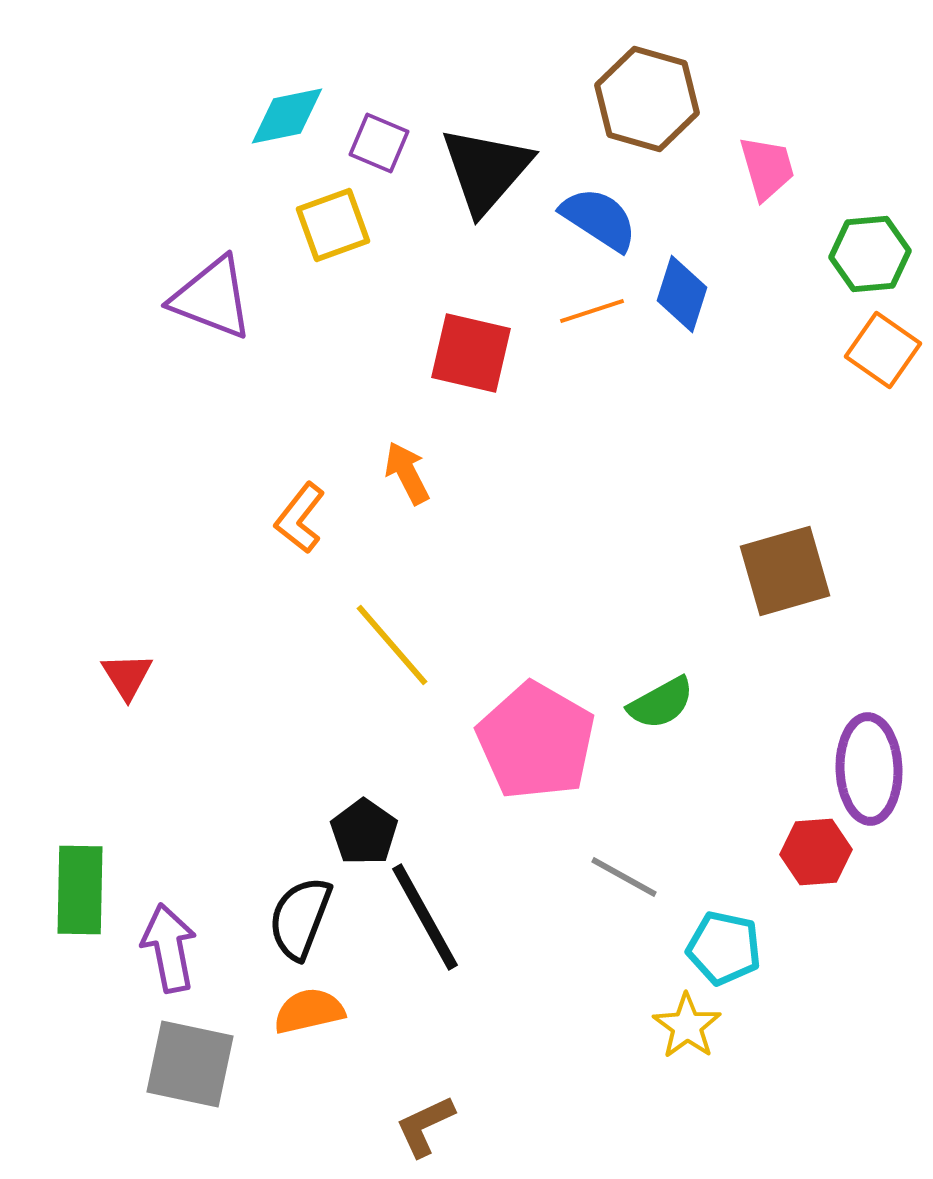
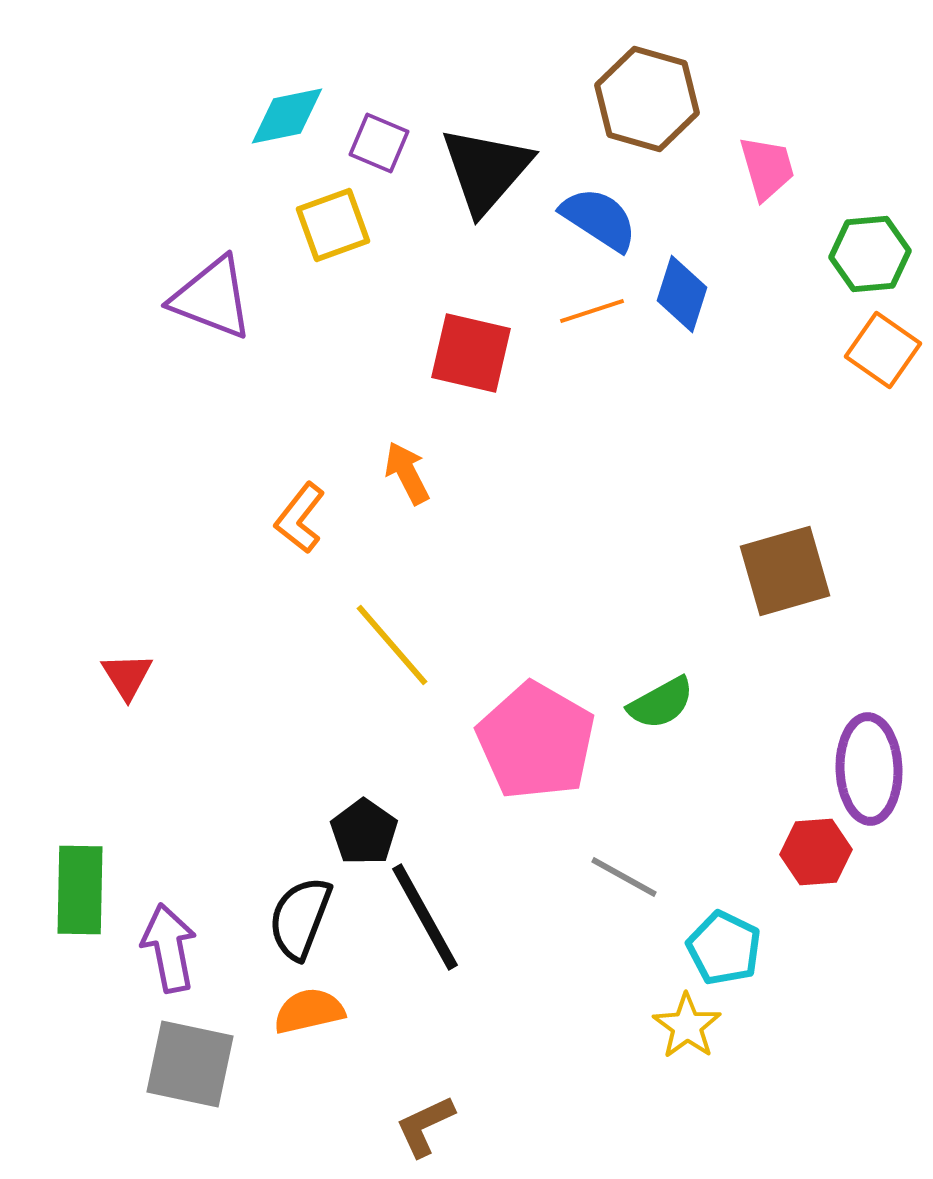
cyan pentagon: rotated 14 degrees clockwise
